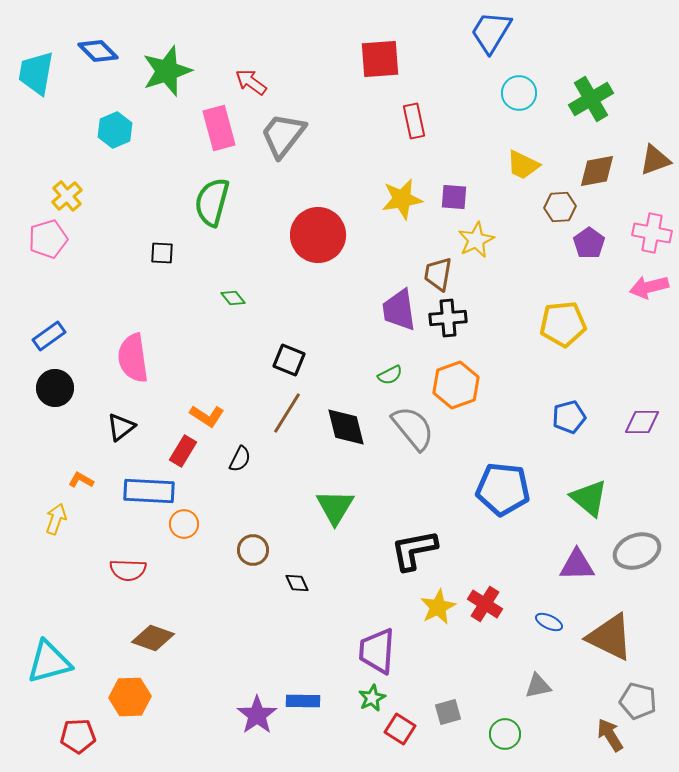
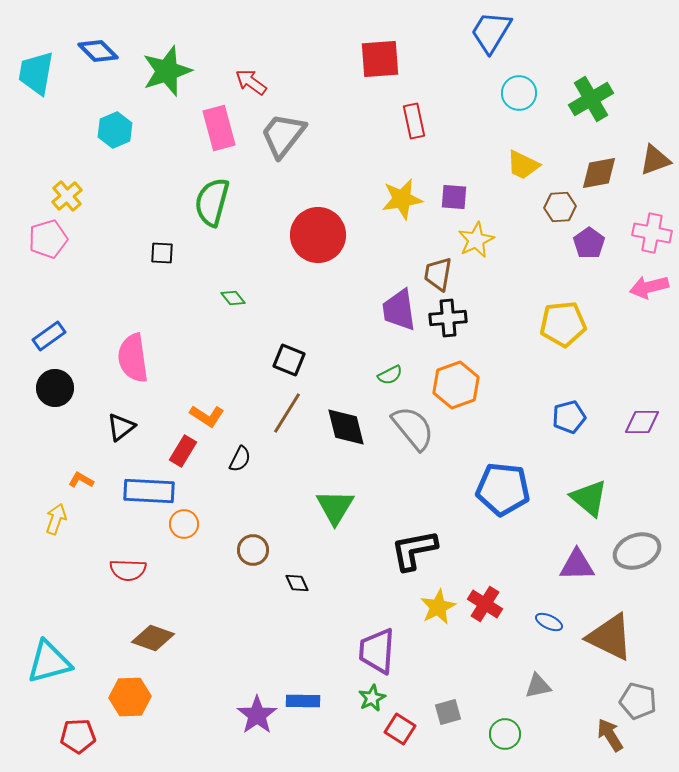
brown diamond at (597, 171): moved 2 px right, 2 px down
